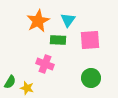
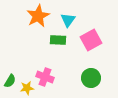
orange star: moved 5 px up
pink square: moved 1 px right; rotated 25 degrees counterclockwise
pink cross: moved 13 px down
green semicircle: moved 1 px up
yellow star: rotated 24 degrees counterclockwise
